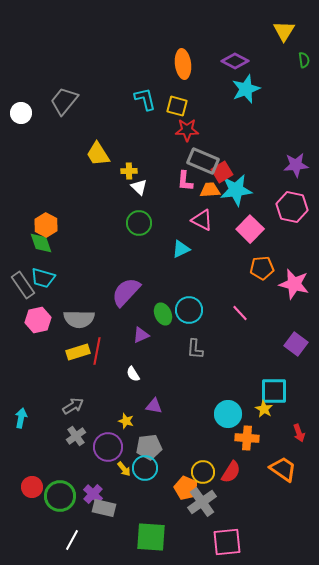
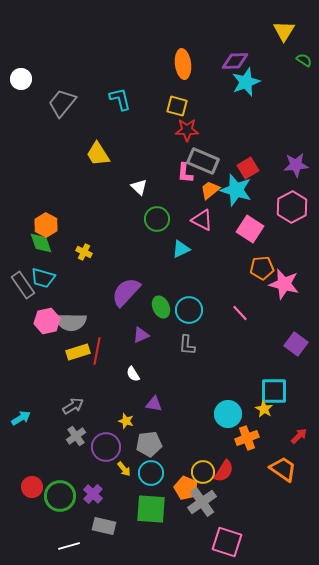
green semicircle at (304, 60): rotated 49 degrees counterclockwise
purple diamond at (235, 61): rotated 28 degrees counterclockwise
cyan star at (246, 89): moved 7 px up
cyan L-shape at (145, 99): moved 25 px left
gray trapezoid at (64, 101): moved 2 px left, 2 px down
white circle at (21, 113): moved 34 px up
yellow cross at (129, 171): moved 45 px left, 81 px down; rotated 28 degrees clockwise
red square at (222, 172): moved 26 px right, 4 px up
pink L-shape at (185, 181): moved 8 px up
orange trapezoid at (210, 190): rotated 35 degrees counterclockwise
cyan star at (236, 190): rotated 24 degrees clockwise
pink hexagon at (292, 207): rotated 20 degrees clockwise
green circle at (139, 223): moved 18 px right, 4 px up
pink square at (250, 229): rotated 12 degrees counterclockwise
pink star at (294, 284): moved 10 px left
green ellipse at (163, 314): moved 2 px left, 7 px up
gray semicircle at (79, 319): moved 8 px left, 3 px down
pink hexagon at (38, 320): moved 9 px right, 1 px down
gray L-shape at (195, 349): moved 8 px left, 4 px up
purple triangle at (154, 406): moved 2 px up
cyan arrow at (21, 418): rotated 48 degrees clockwise
red arrow at (299, 433): moved 3 px down; rotated 114 degrees counterclockwise
orange cross at (247, 438): rotated 25 degrees counterclockwise
purple circle at (108, 447): moved 2 px left
gray pentagon at (149, 447): moved 3 px up
cyan circle at (145, 468): moved 6 px right, 5 px down
red semicircle at (231, 472): moved 7 px left, 1 px up
gray rectangle at (104, 508): moved 18 px down
green square at (151, 537): moved 28 px up
white line at (72, 540): moved 3 px left, 6 px down; rotated 45 degrees clockwise
pink square at (227, 542): rotated 24 degrees clockwise
